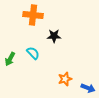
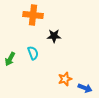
cyan semicircle: rotated 24 degrees clockwise
blue arrow: moved 3 px left
